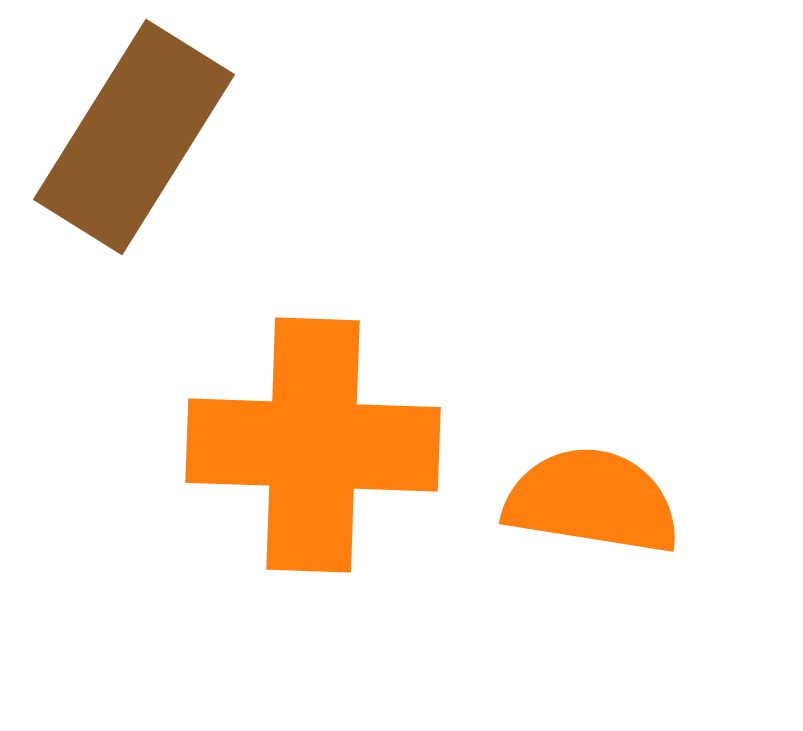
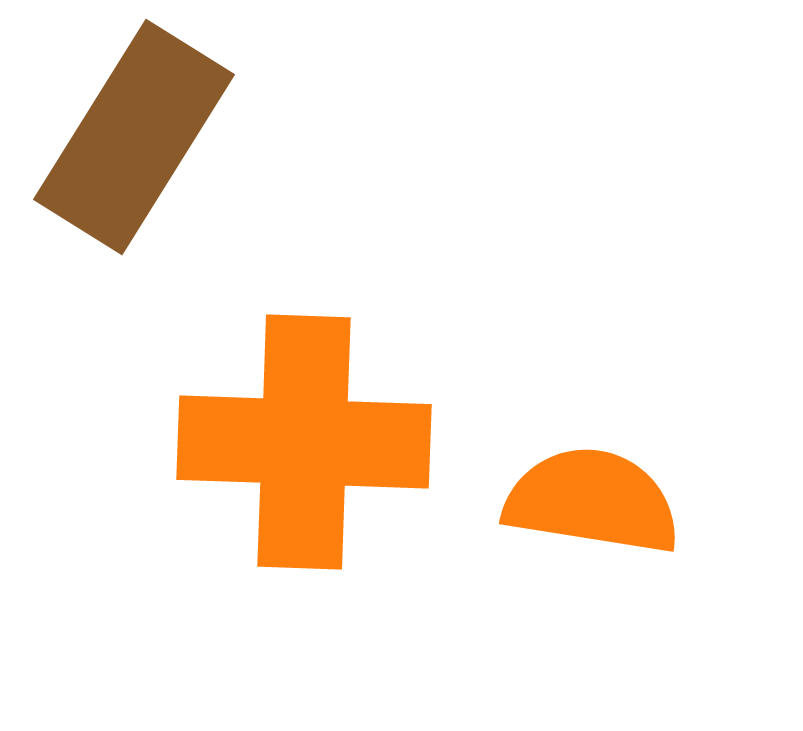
orange cross: moved 9 px left, 3 px up
